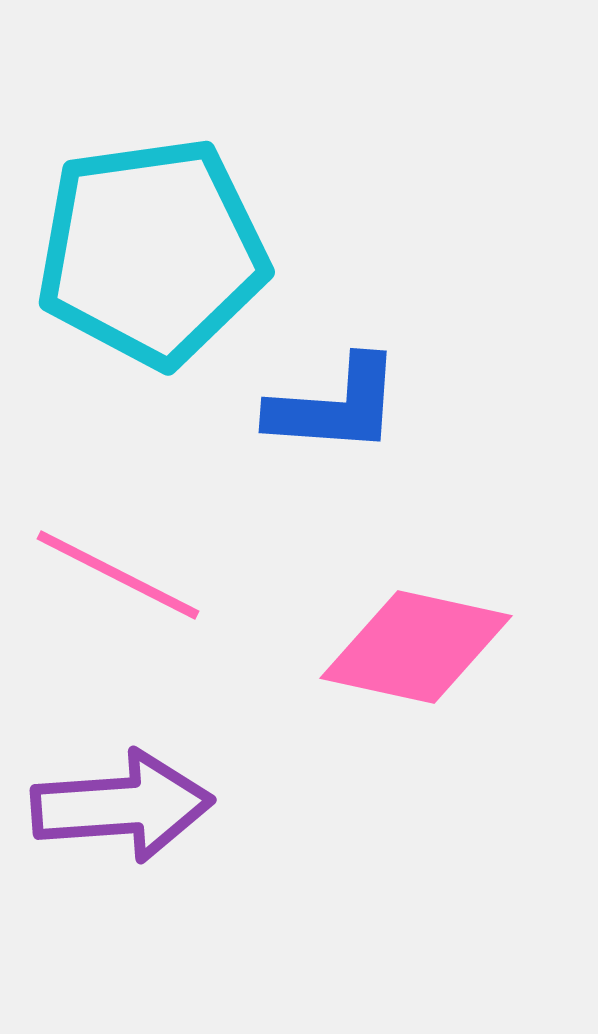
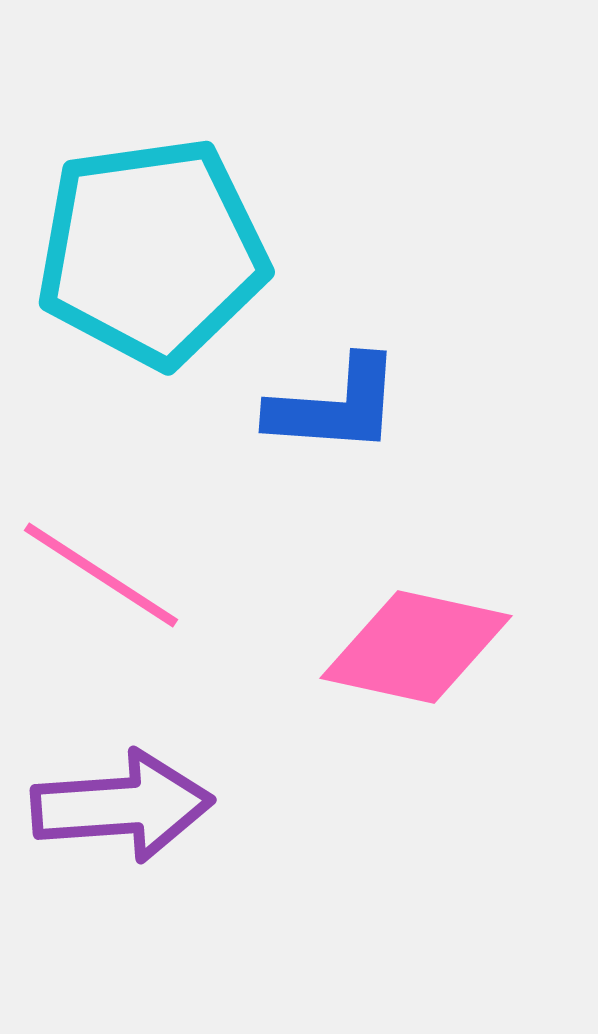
pink line: moved 17 px left; rotated 6 degrees clockwise
